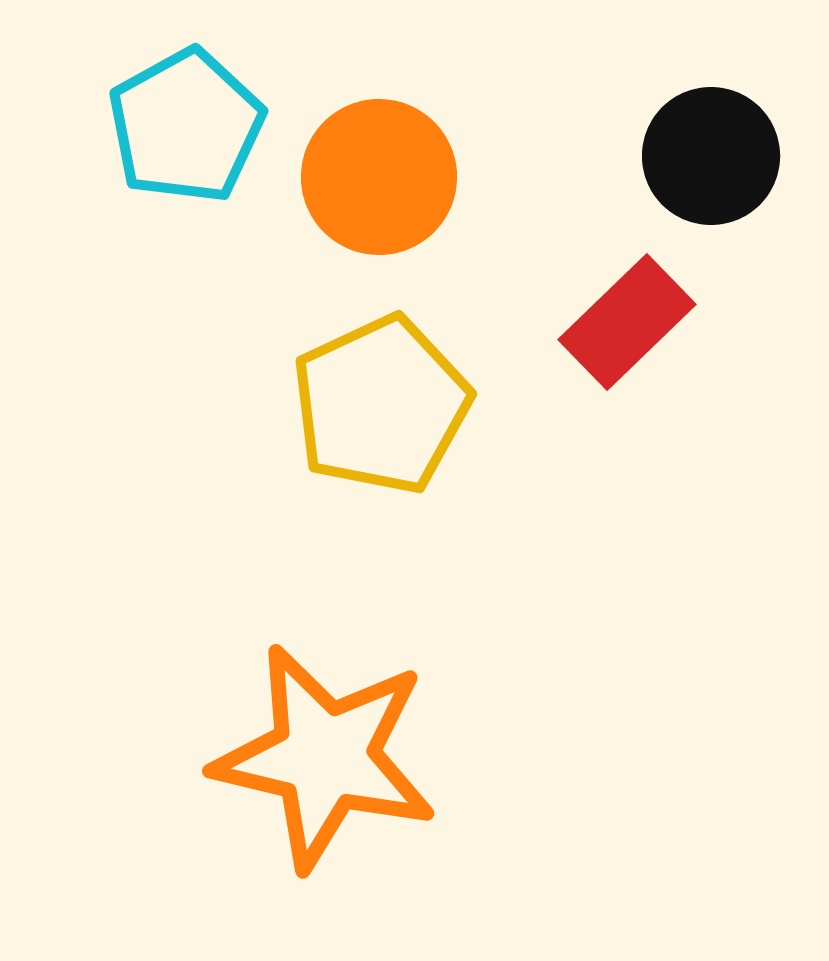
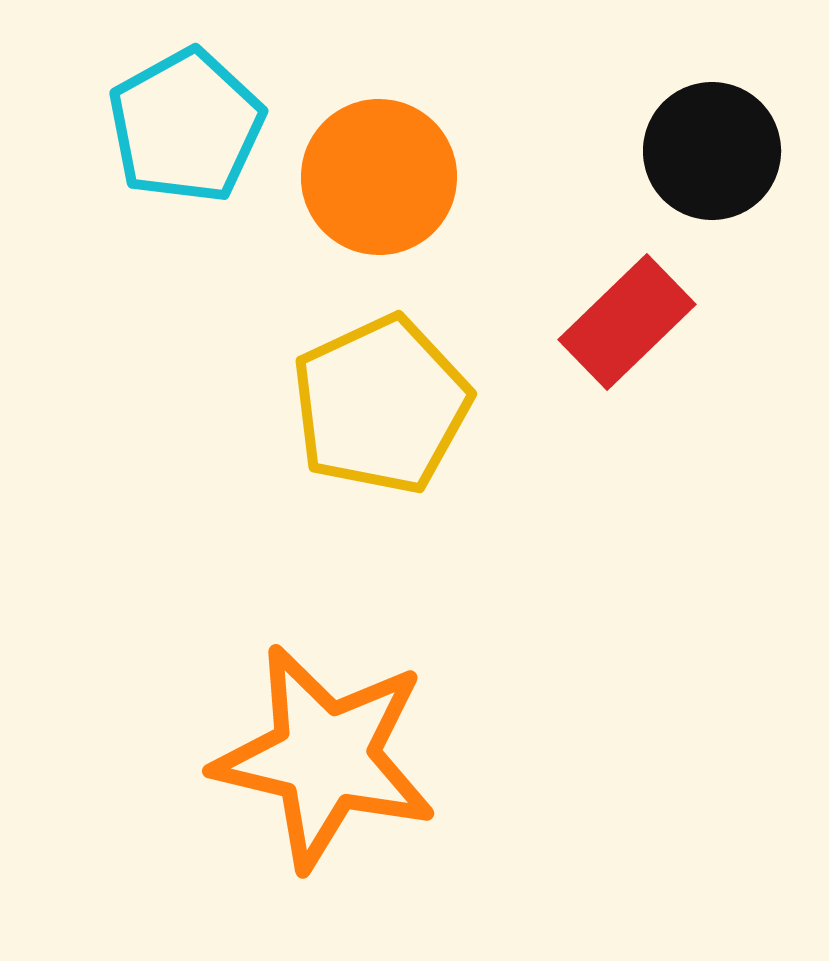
black circle: moved 1 px right, 5 px up
